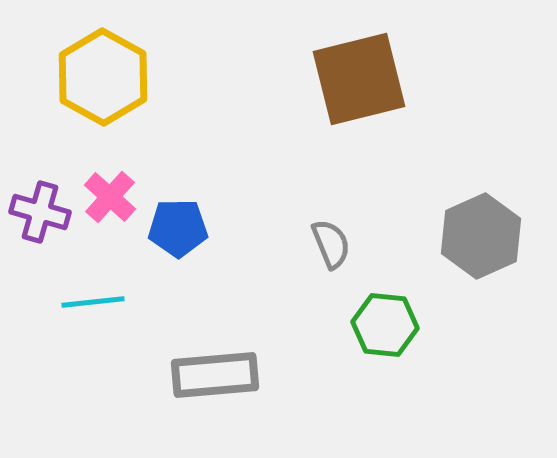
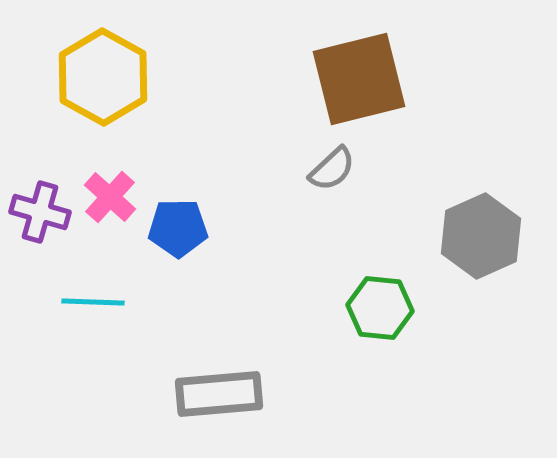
gray semicircle: moved 1 px right, 75 px up; rotated 69 degrees clockwise
cyan line: rotated 8 degrees clockwise
green hexagon: moved 5 px left, 17 px up
gray rectangle: moved 4 px right, 19 px down
